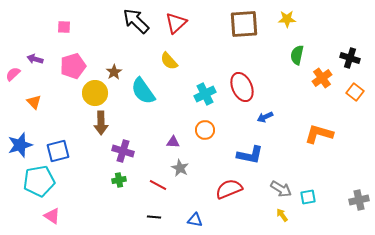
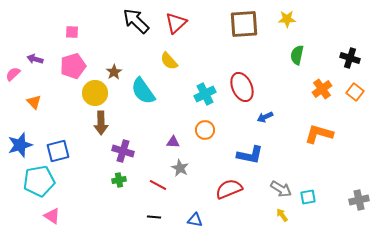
pink square: moved 8 px right, 5 px down
orange cross: moved 11 px down
